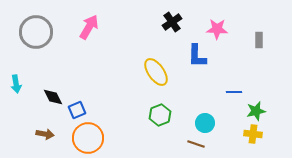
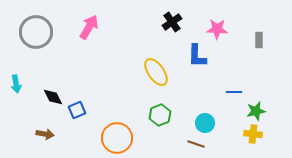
orange circle: moved 29 px right
